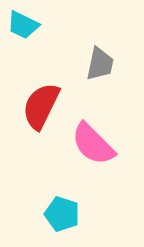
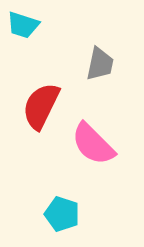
cyan trapezoid: rotated 8 degrees counterclockwise
